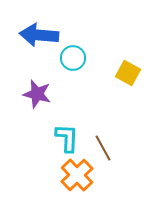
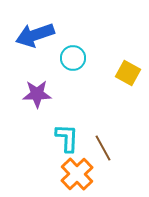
blue arrow: moved 4 px left; rotated 24 degrees counterclockwise
purple star: rotated 16 degrees counterclockwise
orange cross: moved 1 px up
